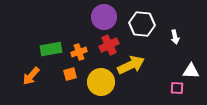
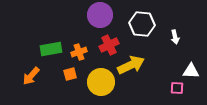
purple circle: moved 4 px left, 2 px up
